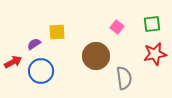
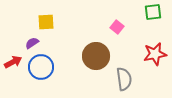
green square: moved 1 px right, 12 px up
yellow square: moved 11 px left, 10 px up
purple semicircle: moved 2 px left, 1 px up
blue circle: moved 4 px up
gray semicircle: moved 1 px down
